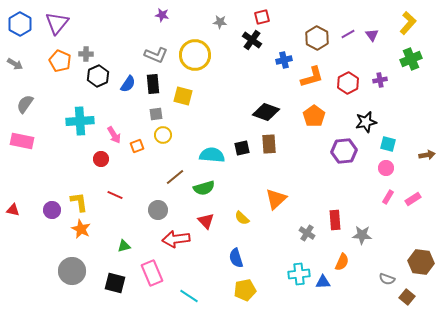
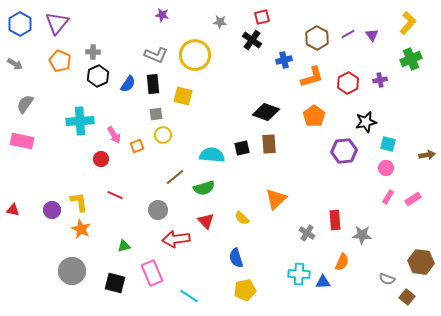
gray cross at (86, 54): moved 7 px right, 2 px up
cyan cross at (299, 274): rotated 10 degrees clockwise
